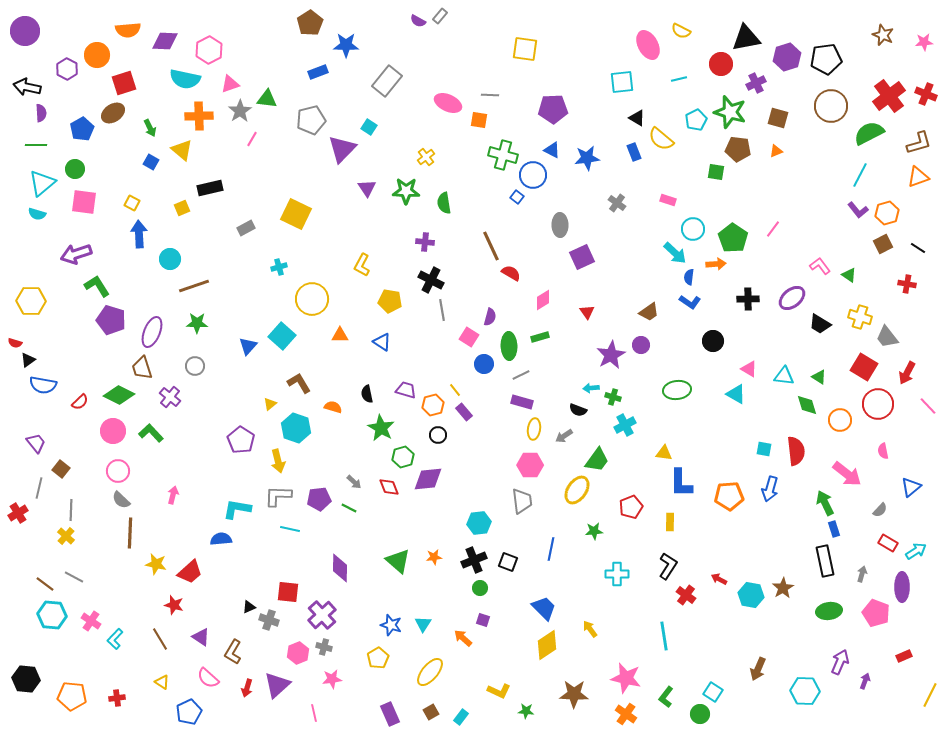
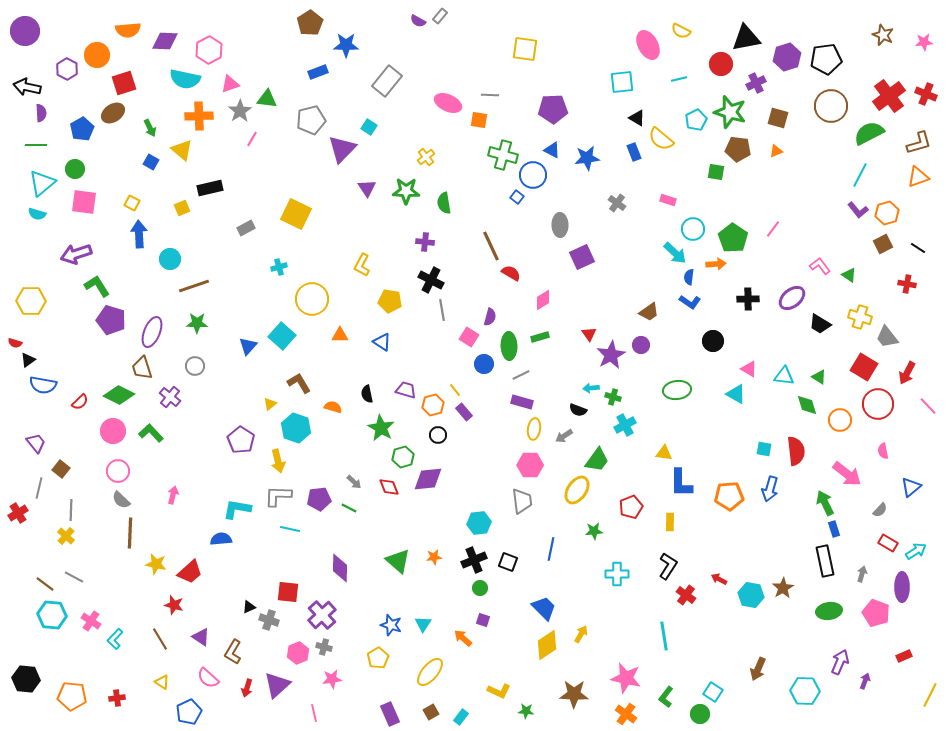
red triangle at (587, 312): moved 2 px right, 22 px down
yellow arrow at (590, 629): moved 9 px left, 5 px down; rotated 66 degrees clockwise
